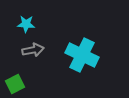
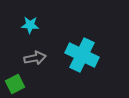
cyan star: moved 4 px right, 1 px down
gray arrow: moved 2 px right, 8 px down
